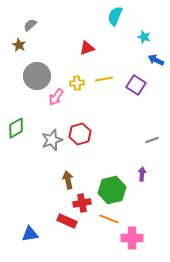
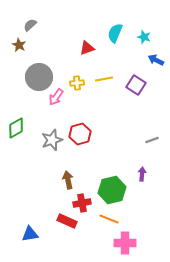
cyan semicircle: moved 17 px down
gray circle: moved 2 px right, 1 px down
pink cross: moved 7 px left, 5 px down
